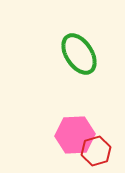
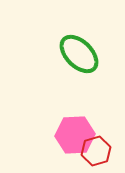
green ellipse: rotated 12 degrees counterclockwise
